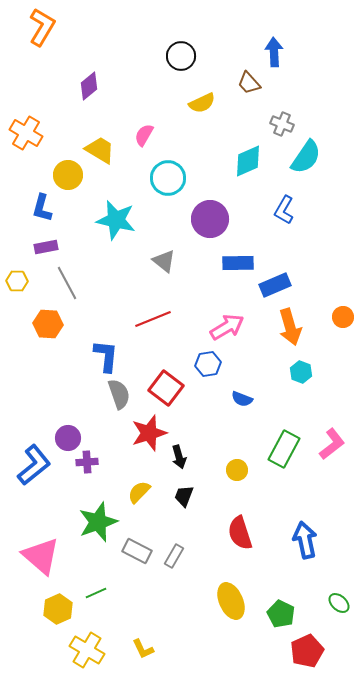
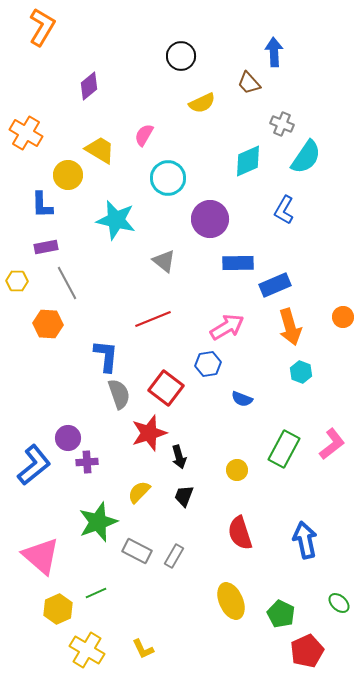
blue L-shape at (42, 208): moved 3 px up; rotated 16 degrees counterclockwise
